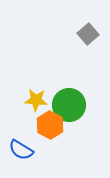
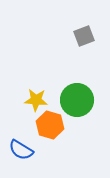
gray square: moved 4 px left, 2 px down; rotated 20 degrees clockwise
green circle: moved 8 px right, 5 px up
orange hexagon: rotated 12 degrees counterclockwise
